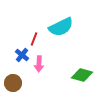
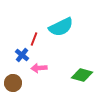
pink arrow: moved 4 px down; rotated 84 degrees clockwise
